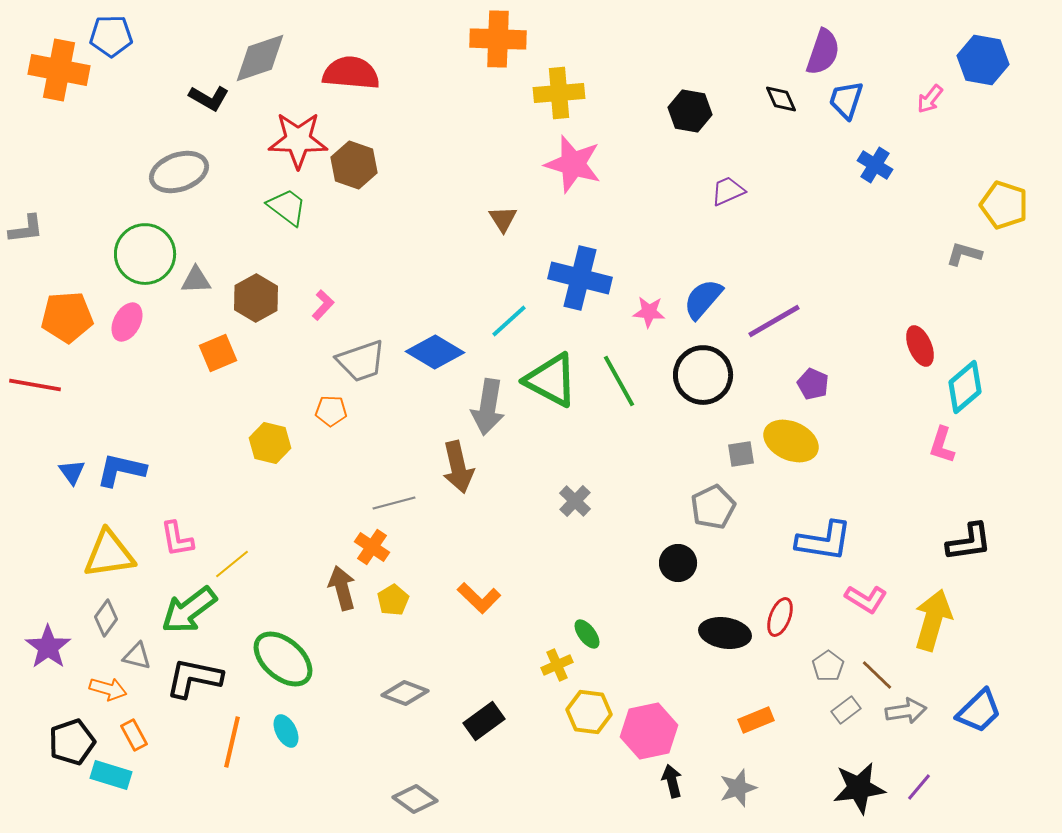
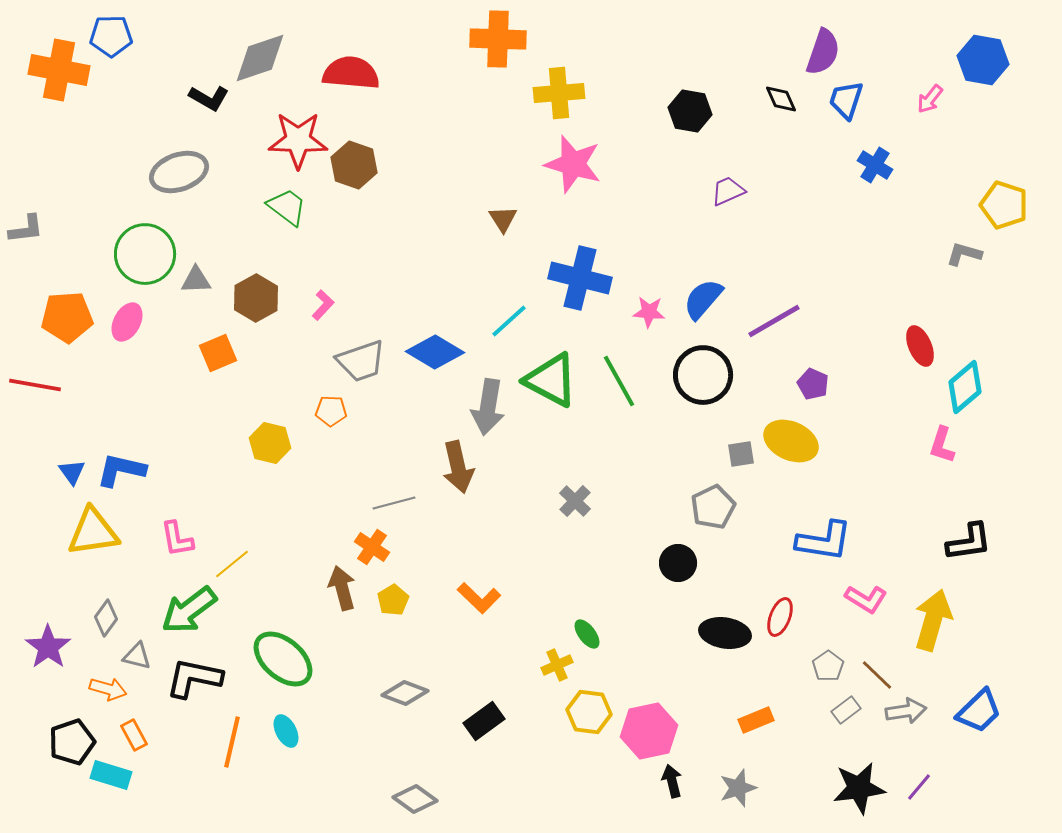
yellow triangle at (109, 554): moved 16 px left, 22 px up
